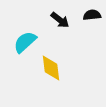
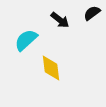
black semicircle: moved 2 px up; rotated 30 degrees counterclockwise
cyan semicircle: moved 1 px right, 2 px up
